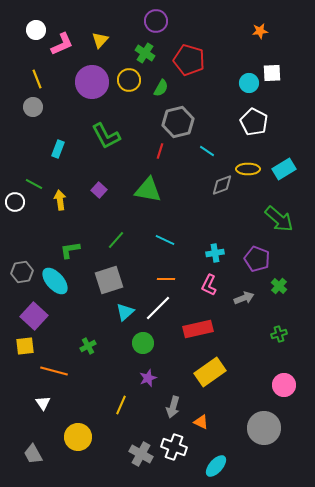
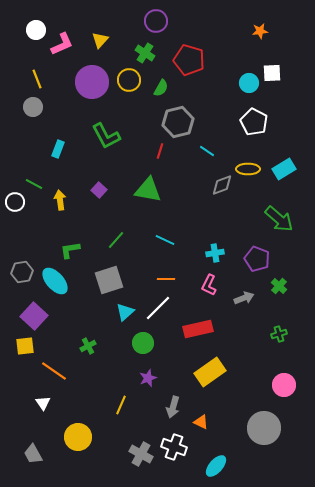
orange line at (54, 371): rotated 20 degrees clockwise
